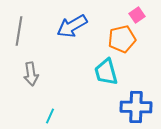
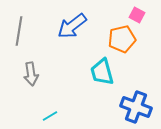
pink square: rotated 28 degrees counterclockwise
blue arrow: rotated 8 degrees counterclockwise
cyan trapezoid: moved 4 px left
blue cross: rotated 20 degrees clockwise
cyan line: rotated 35 degrees clockwise
